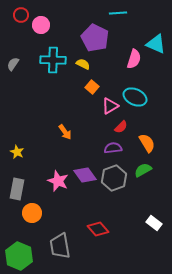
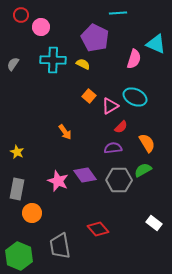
pink circle: moved 2 px down
orange square: moved 3 px left, 9 px down
gray hexagon: moved 5 px right, 2 px down; rotated 20 degrees clockwise
